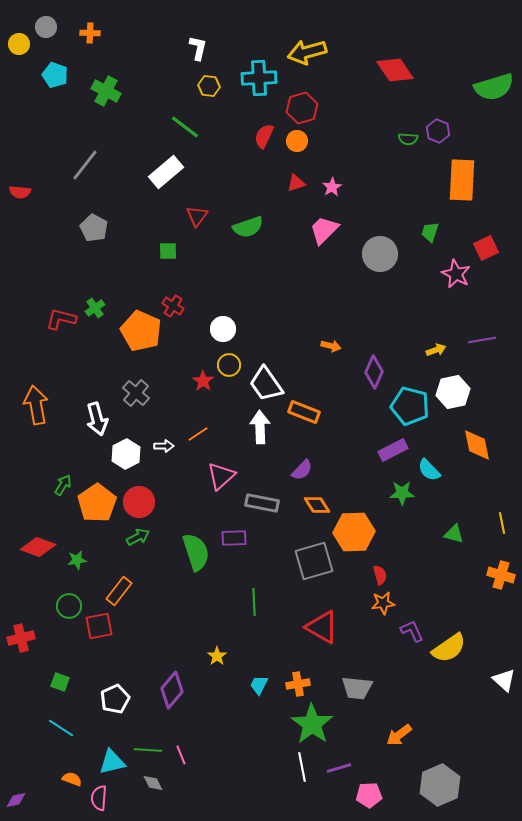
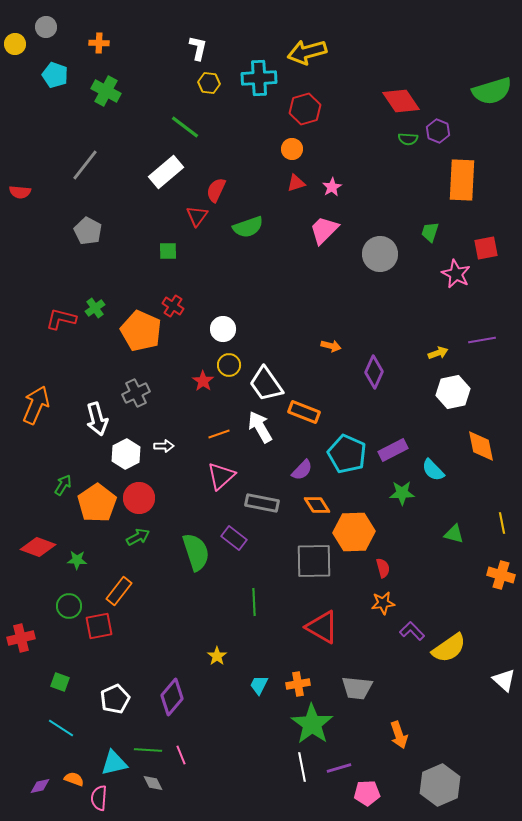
orange cross at (90, 33): moved 9 px right, 10 px down
yellow circle at (19, 44): moved 4 px left
red diamond at (395, 70): moved 6 px right, 31 px down
yellow hexagon at (209, 86): moved 3 px up
green semicircle at (494, 87): moved 2 px left, 4 px down
red hexagon at (302, 108): moved 3 px right, 1 px down
red semicircle at (264, 136): moved 48 px left, 54 px down
orange circle at (297, 141): moved 5 px left, 8 px down
gray pentagon at (94, 228): moved 6 px left, 3 px down
red square at (486, 248): rotated 15 degrees clockwise
yellow arrow at (436, 350): moved 2 px right, 3 px down
gray cross at (136, 393): rotated 24 degrees clockwise
orange arrow at (36, 405): rotated 33 degrees clockwise
cyan pentagon at (410, 406): moved 63 px left, 48 px down; rotated 9 degrees clockwise
white arrow at (260, 427): rotated 28 degrees counterclockwise
orange line at (198, 434): moved 21 px right; rotated 15 degrees clockwise
orange diamond at (477, 445): moved 4 px right, 1 px down
cyan semicircle at (429, 470): moved 4 px right
red circle at (139, 502): moved 4 px up
purple rectangle at (234, 538): rotated 40 degrees clockwise
green star at (77, 560): rotated 12 degrees clockwise
gray square at (314, 561): rotated 15 degrees clockwise
red semicircle at (380, 575): moved 3 px right, 7 px up
purple L-shape at (412, 631): rotated 20 degrees counterclockwise
purple diamond at (172, 690): moved 7 px down
orange arrow at (399, 735): rotated 72 degrees counterclockwise
cyan triangle at (112, 762): moved 2 px right, 1 px down
orange semicircle at (72, 779): moved 2 px right
pink pentagon at (369, 795): moved 2 px left, 2 px up
purple diamond at (16, 800): moved 24 px right, 14 px up
